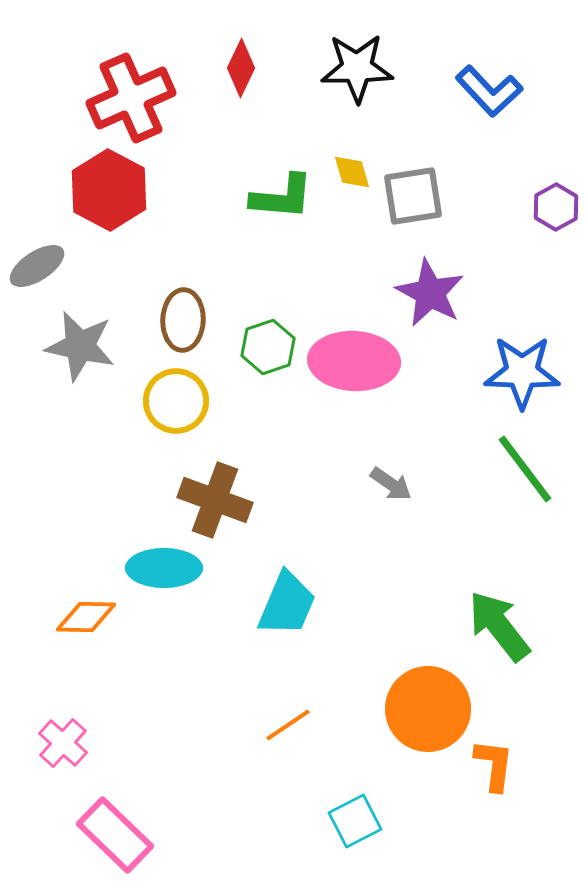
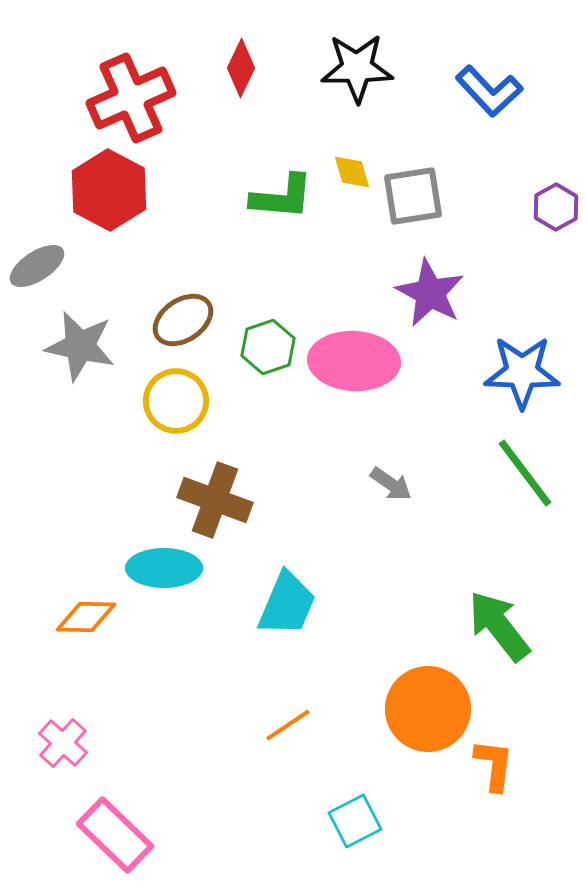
brown ellipse: rotated 54 degrees clockwise
green line: moved 4 px down
